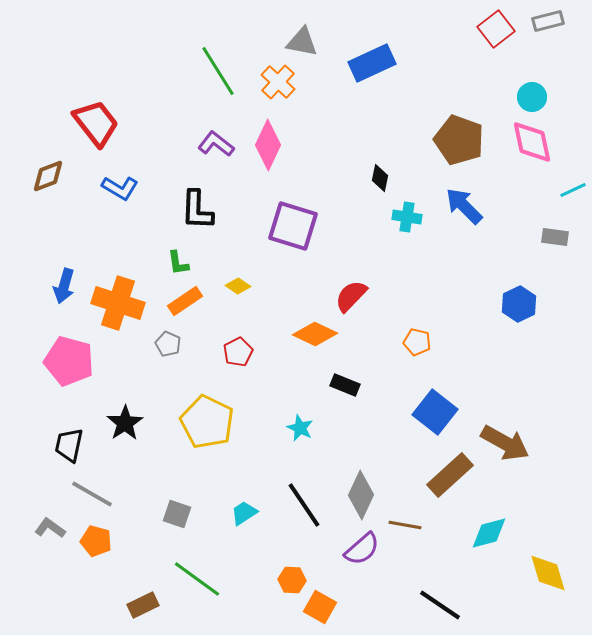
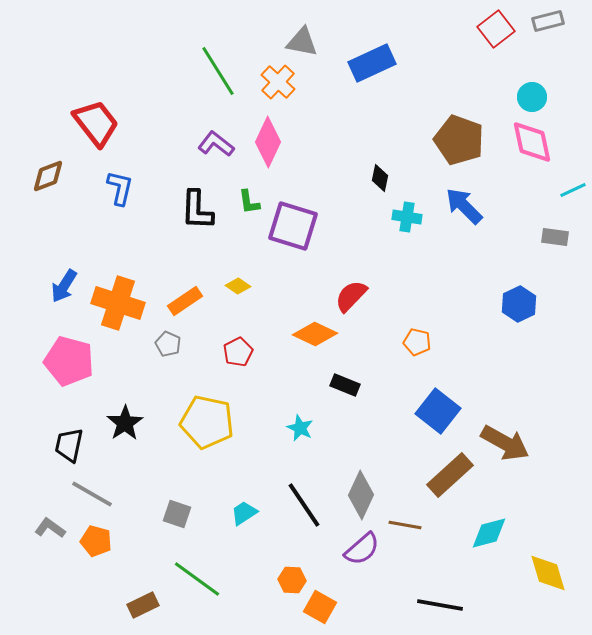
pink diamond at (268, 145): moved 3 px up
blue L-shape at (120, 188): rotated 108 degrees counterclockwise
green L-shape at (178, 263): moved 71 px right, 61 px up
blue arrow at (64, 286): rotated 16 degrees clockwise
blue square at (435, 412): moved 3 px right, 1 px up
yellow pentagon at (207, 422): rotated 14 degrees counterclockwise
black line at (440, 605): rotated 24 degrees counterclockwise
